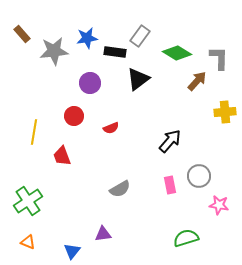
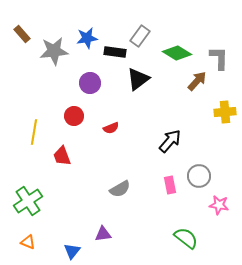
green semicircle: rotated 55 degrees clockwise
